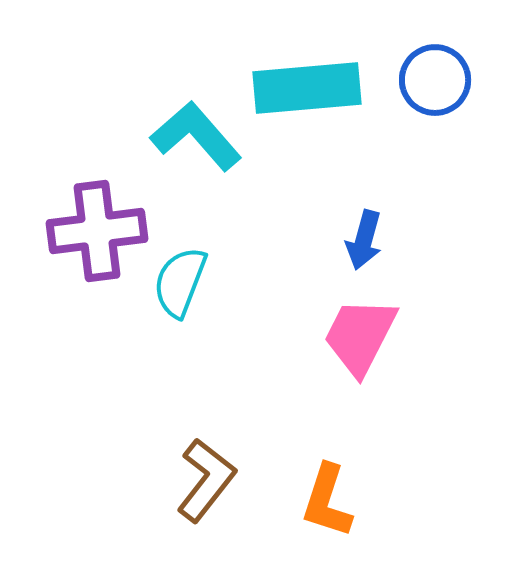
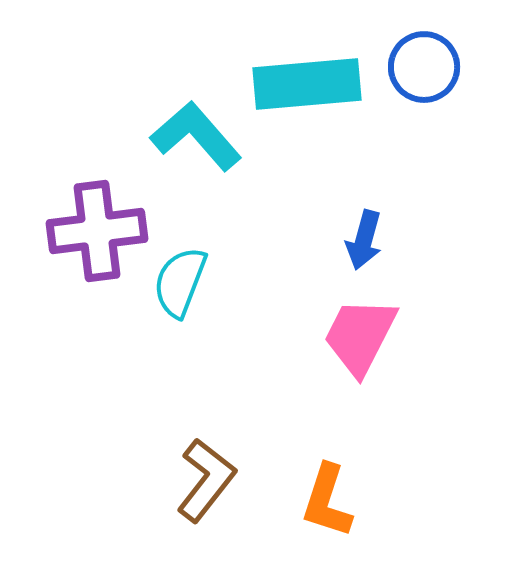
blue circle: moved 11 px left, 13 px up
cyan rectangle: moved 4 px up
